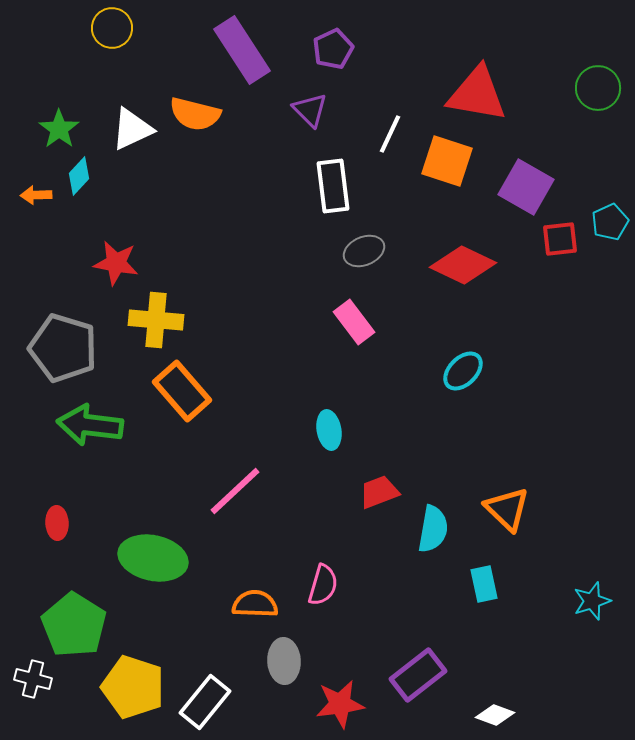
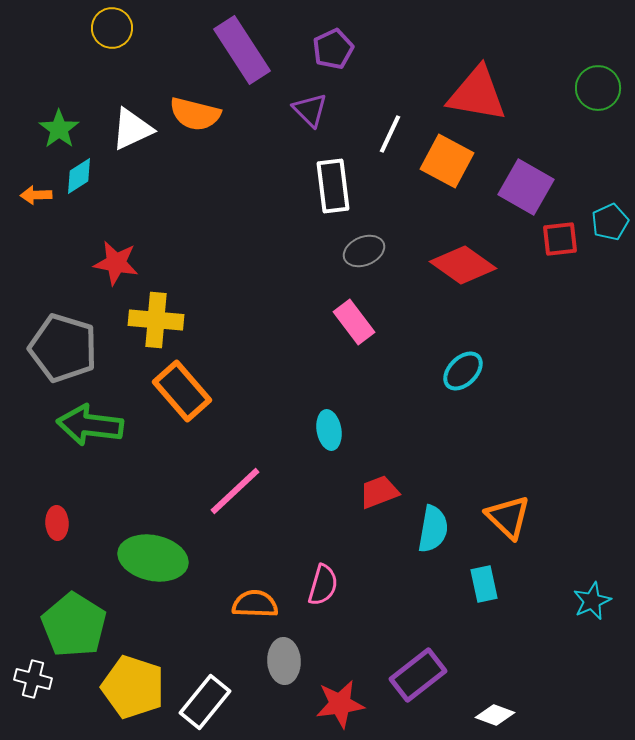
orange square at (447, 161): rotated 10 degrees clockwise
cyan diamond at (79, 176): rotated 15 degrees clockwise
red diamond at (463, 265): rotated 10 degrees clockwise
orange triangle at (507, 509): moved 1 px right, 8 px down
cyan star at (592, 601): rotated 6 degrees counterclockwise
